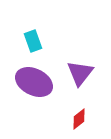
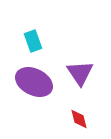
purple triangle: rotated 12 degrees counterclockwise
red diamond: rotated 65 degrees counterclockwise
